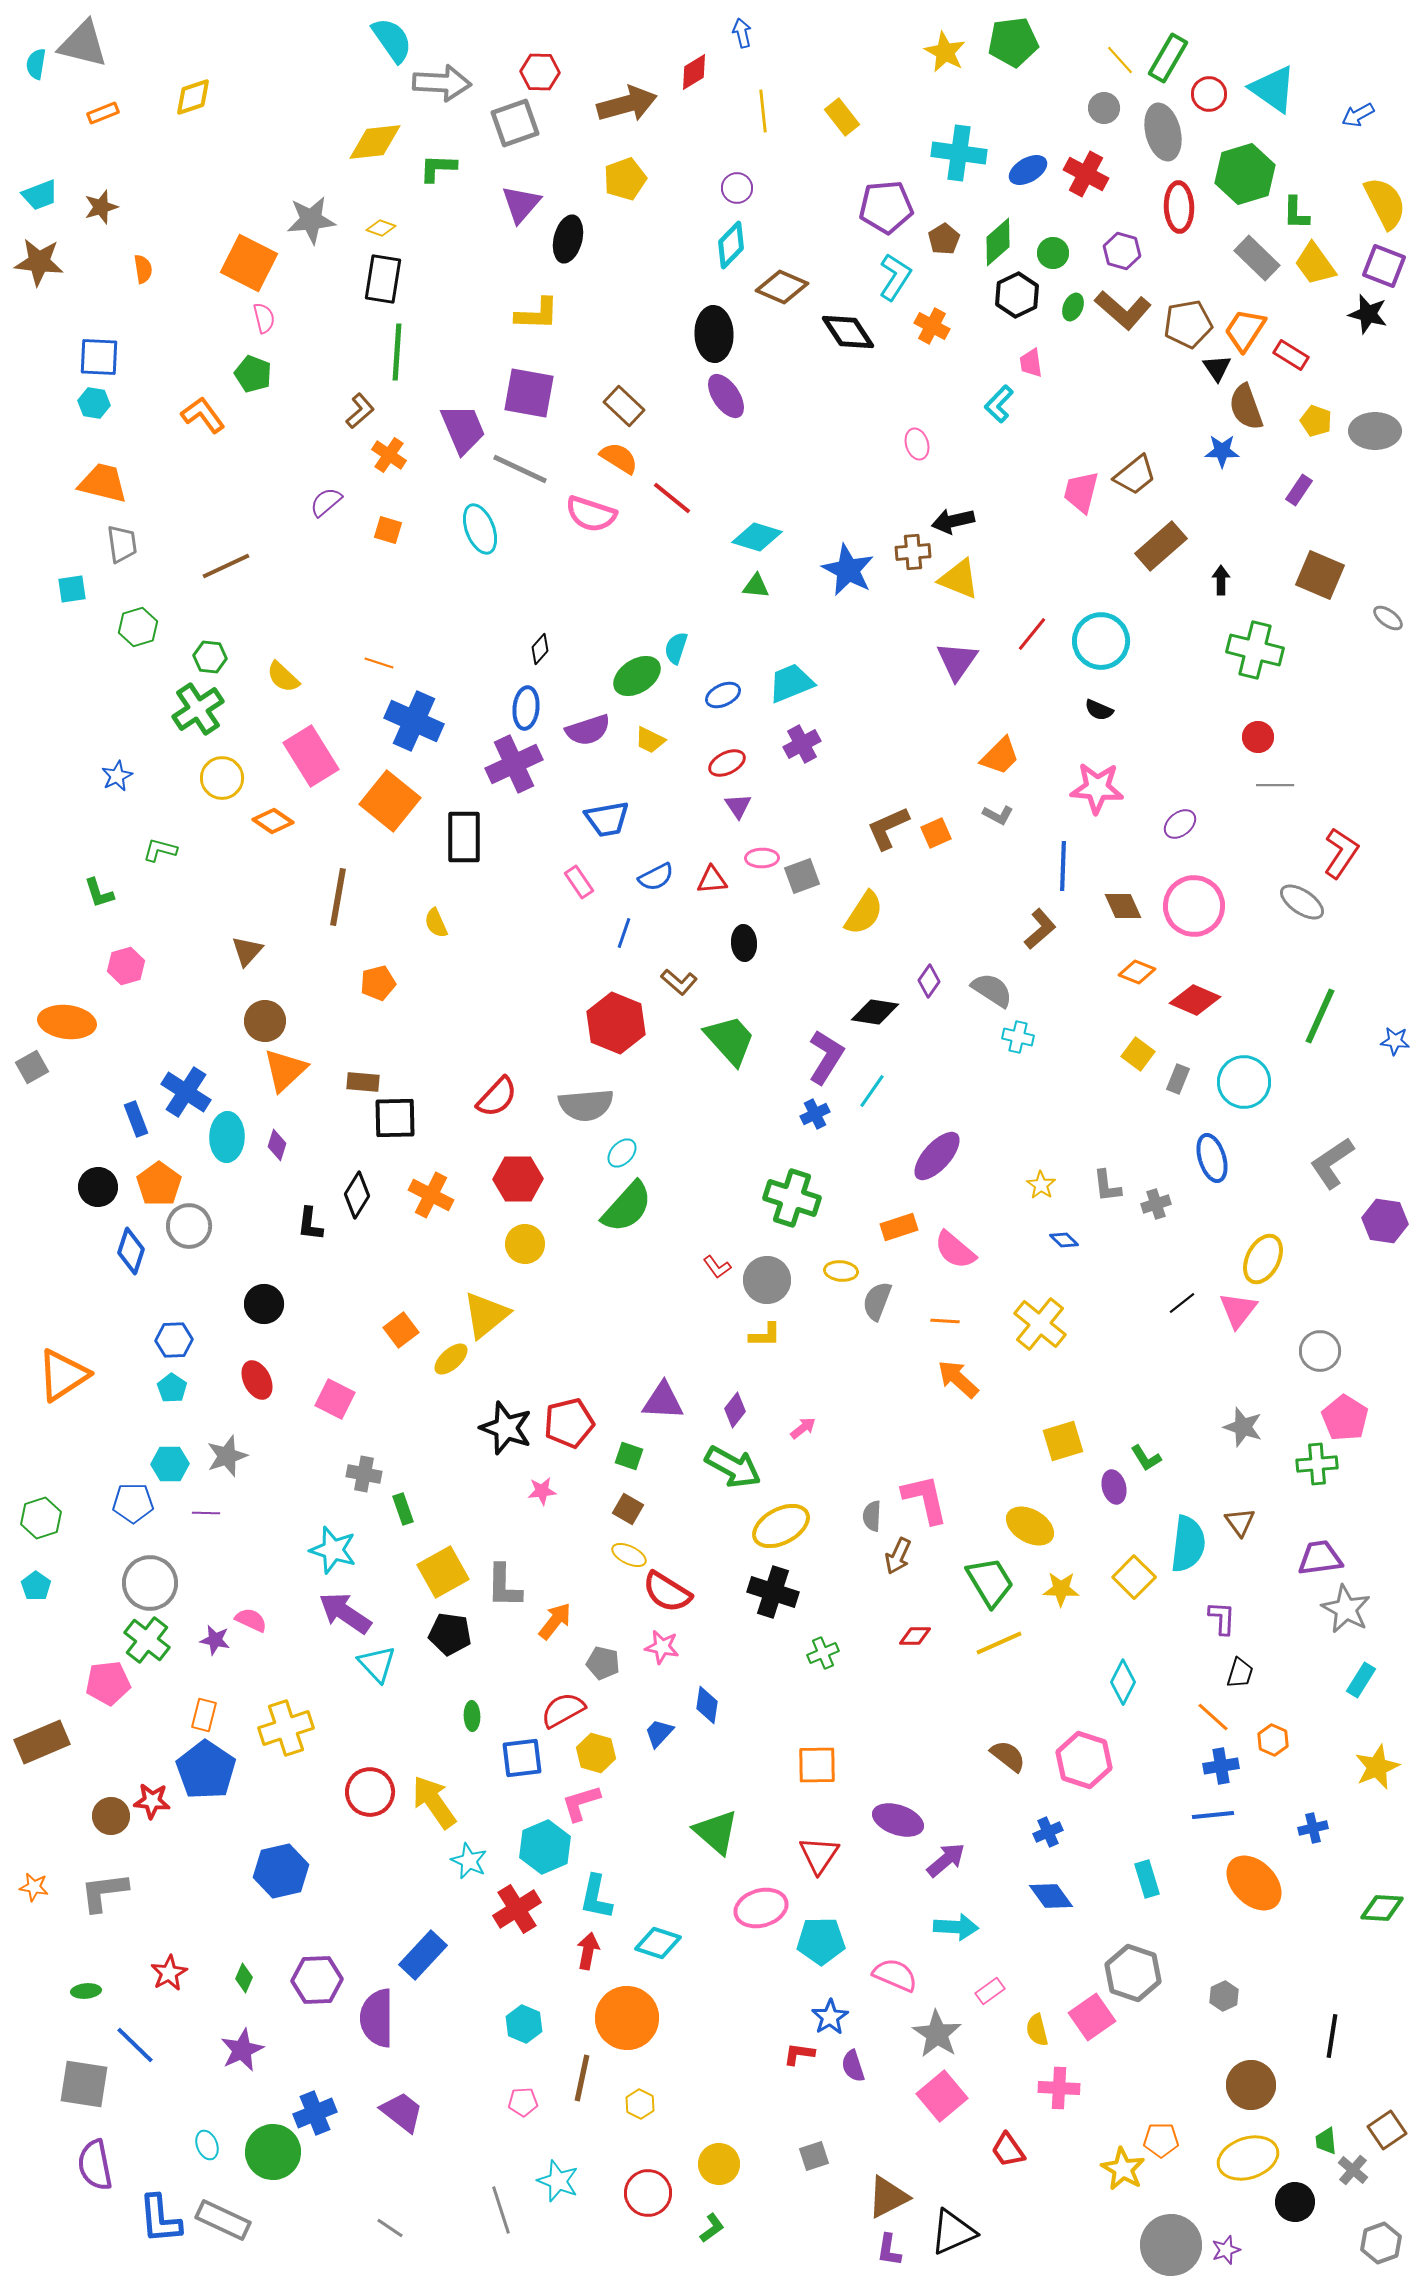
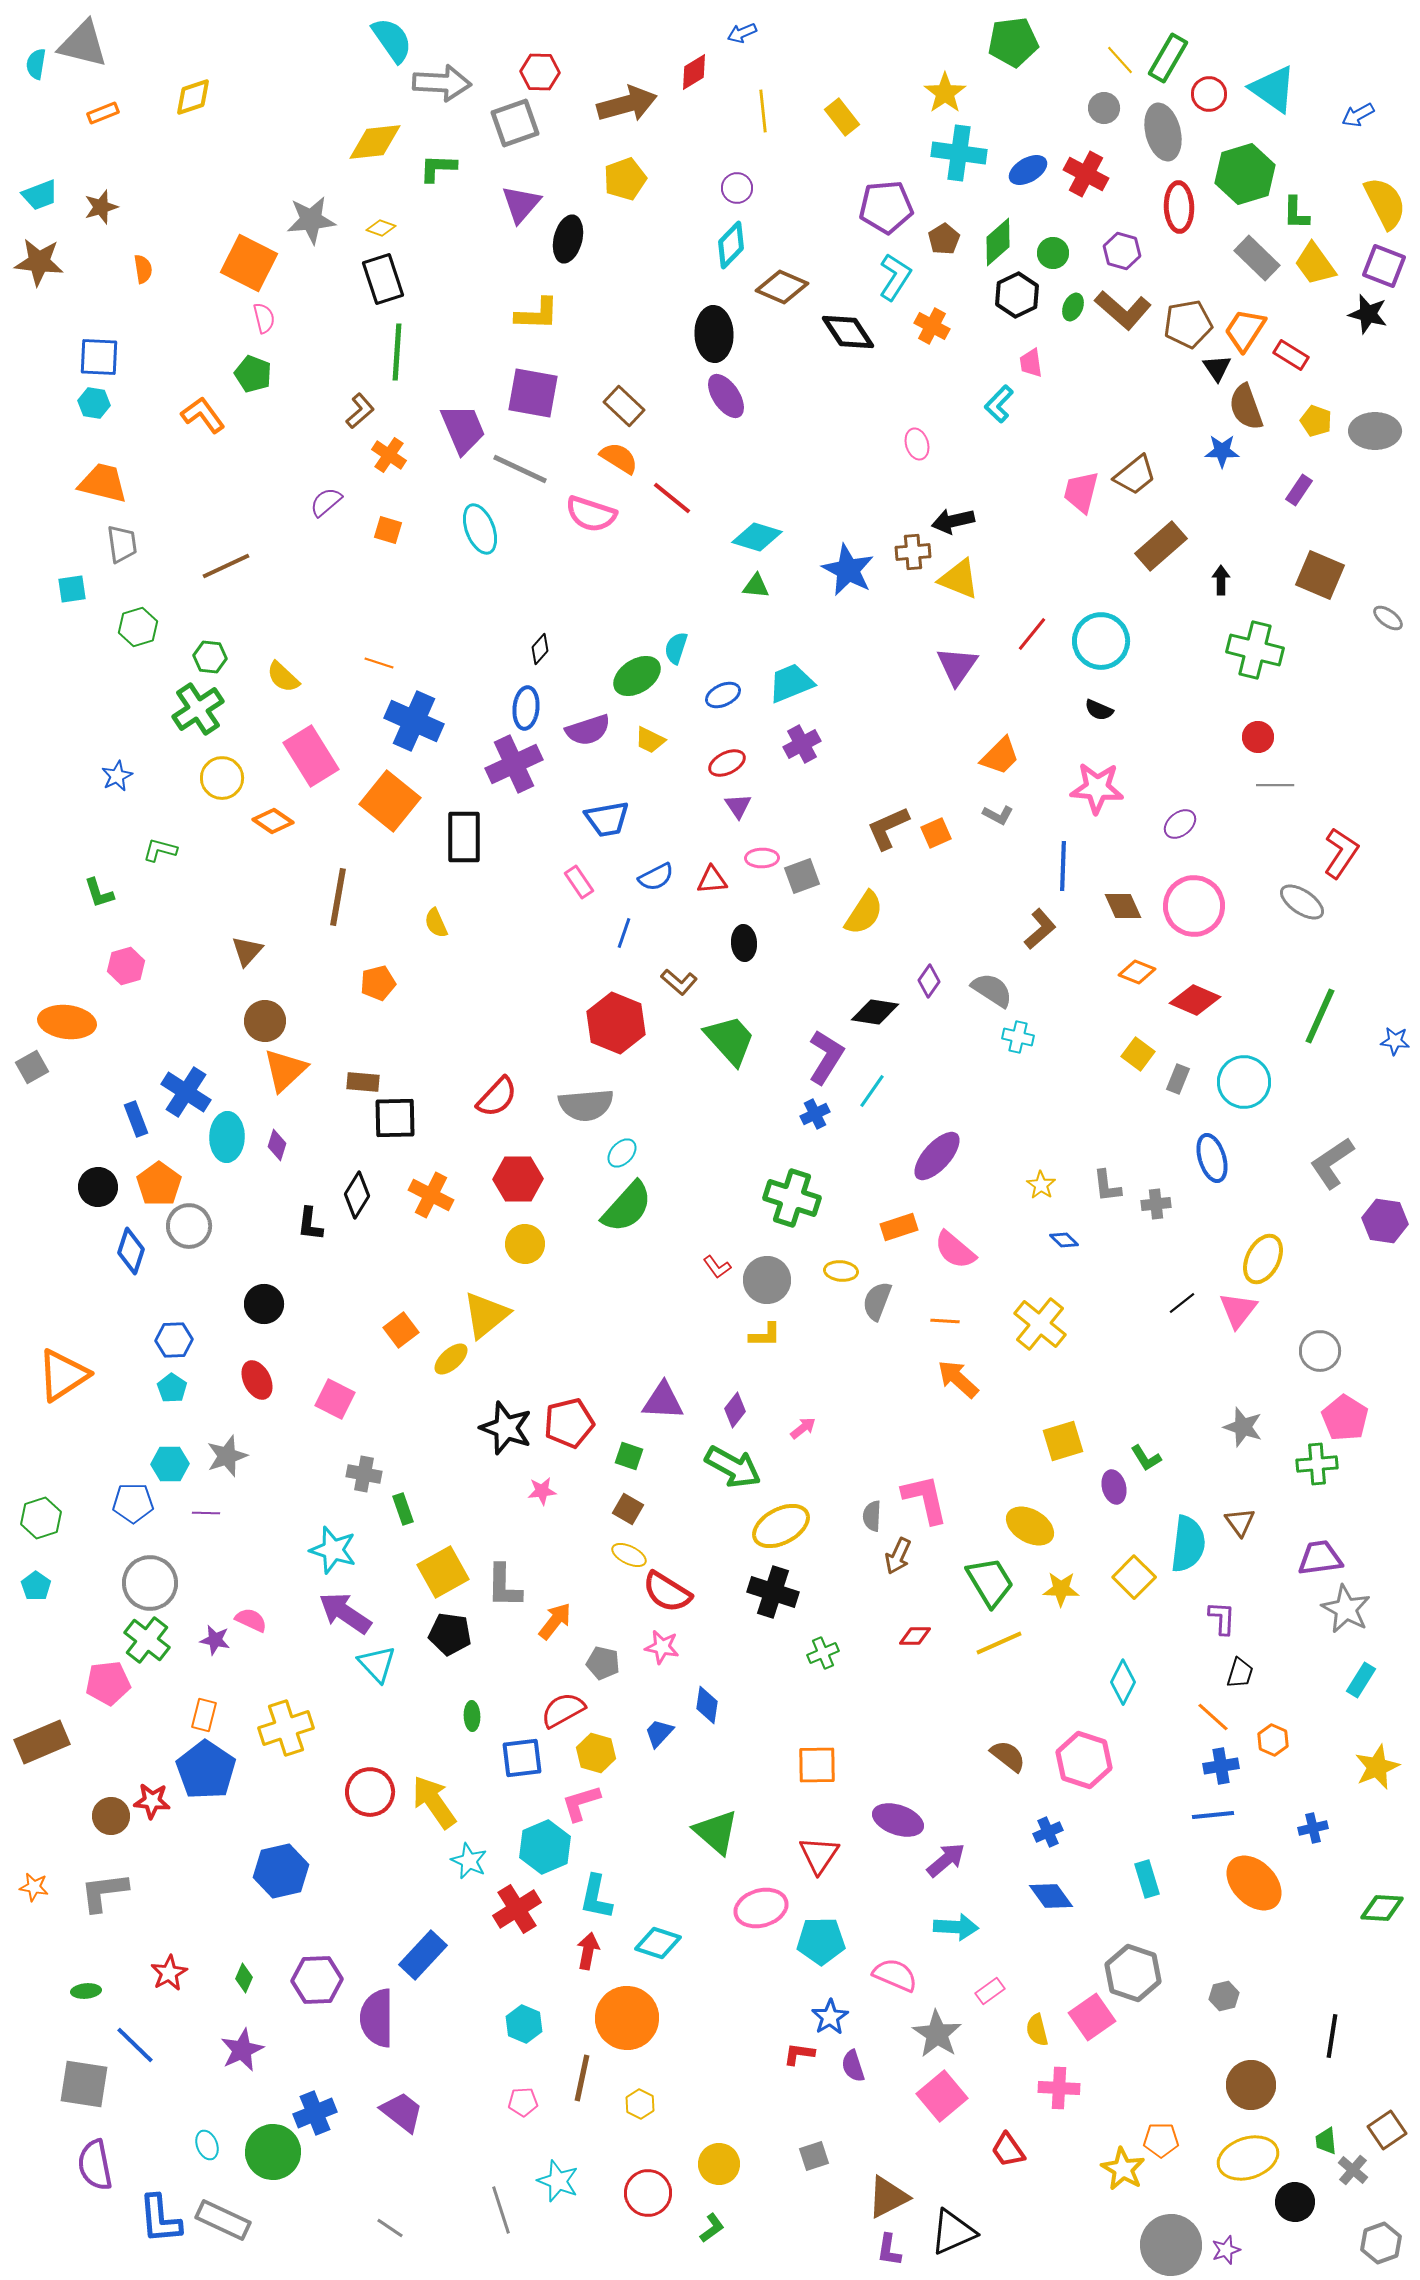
blue arrow at (742, 33): rotated 100 degrees counterclockwise
yellow star at (945, 52): moved 41 px down; rotated 9 degrees clockwise
black rectangle at (383, 279): rotated 27 degrees counterclockwise
purple square at (529, 393): moved 4 px right
purple triangle at (957, 661): moved 5 px down
gray cross at (1156, 1204): rotated 12 degrees clockwise
gray hexagon at (1224, 1996): rotated 12 degrees clockwise
